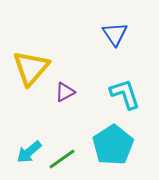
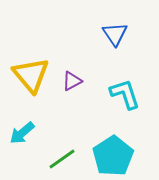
yellow triangle: moved 7 px down; rotated 21 degrees counterclockwise
purple triangle: moved 7 px right, 11 px up
cyan pentagon: moved 11 px down
cyan arrow: moved 7 px left, 19 px up
